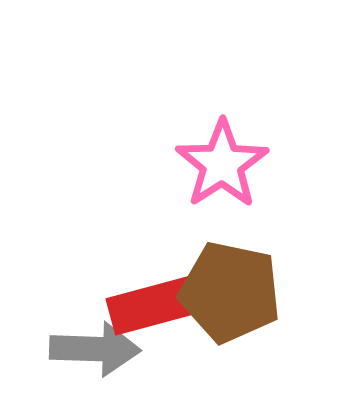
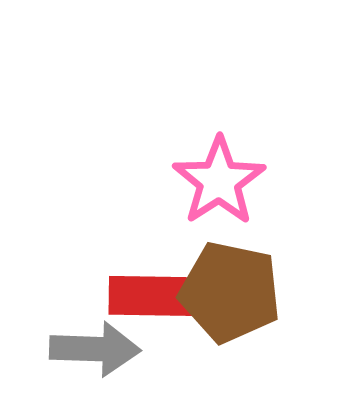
pink star: moved 3 px left, 17 px down
red rectangle: moved 9 px up; rotated 16 degrees clockwise
